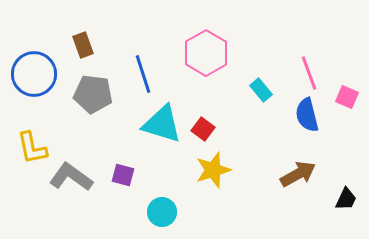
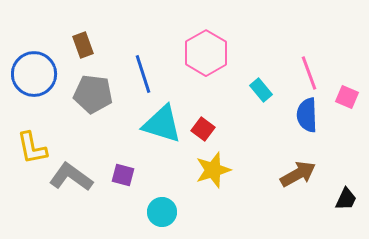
blue semicircle: rotated 12 degrees clockwise
